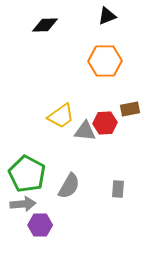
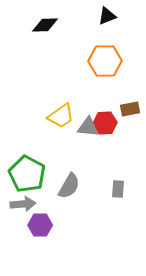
gray triangle: moved 3 px right, 4 px up
